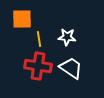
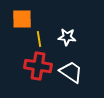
white trapezoid: moved 4 px down
